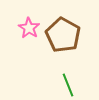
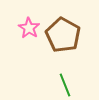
green line: moved 3 px left
